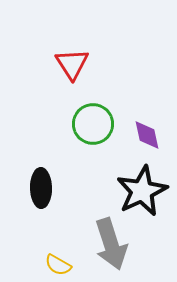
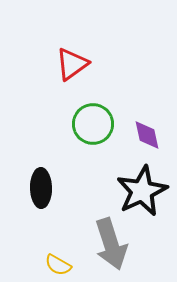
red triangle: rotated 27 degrees clockwise
